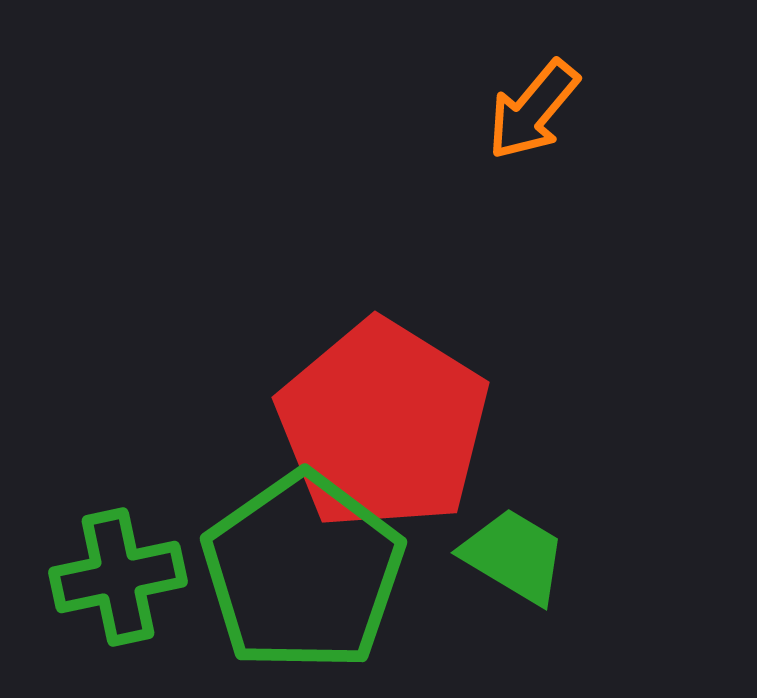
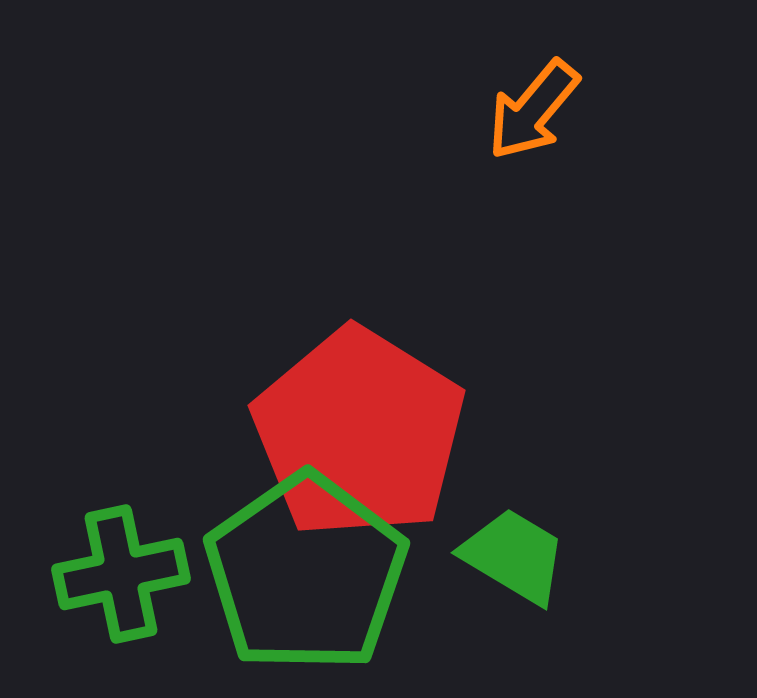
red pentagon: moved 24 px left, 8 px down
green pentagon: moved 3 px right, 1 px down
green cross: moved 3 px right, 3 px up
